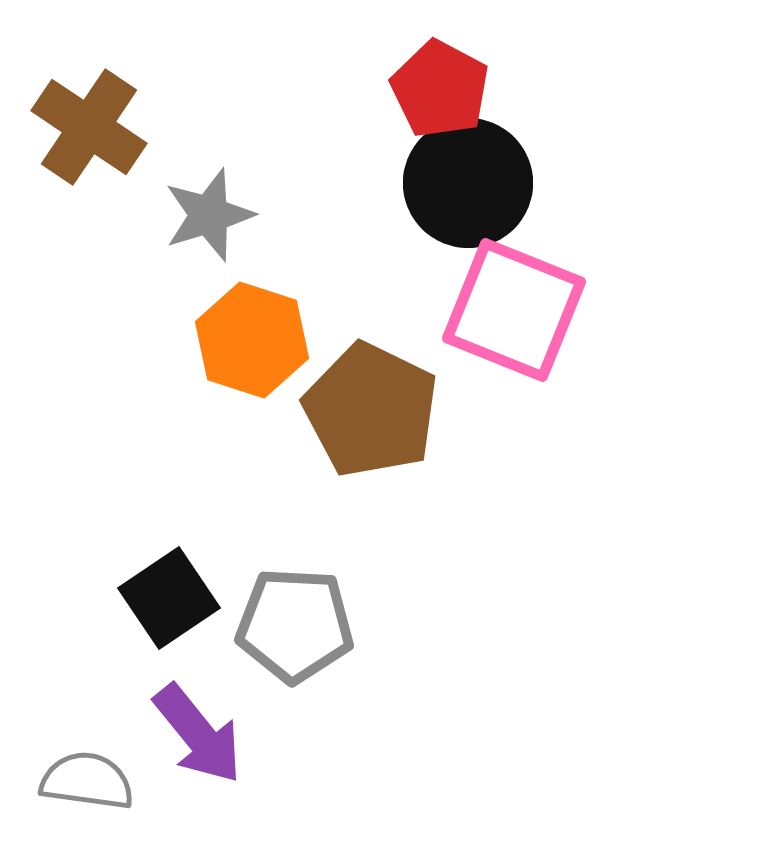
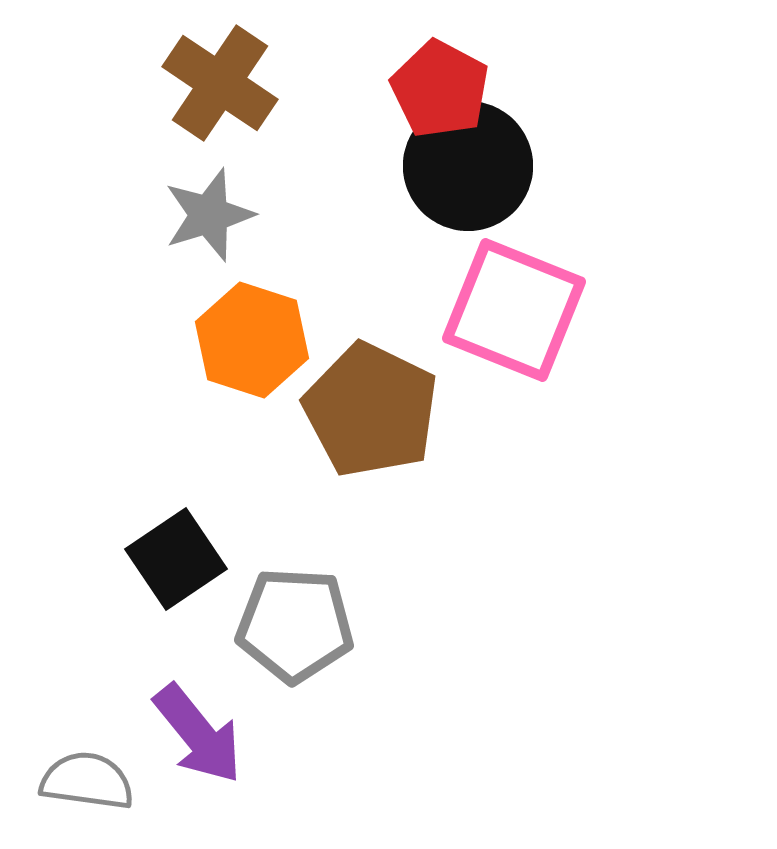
brown cross: moved 131 px right, 44 px up
black circle: moved 17 px up
black square: moved 7 px right, 39 px up
